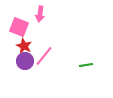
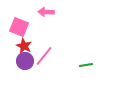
pink arrow: moved 6 px right, 2 px up; rotated 84 degrees clockwise
